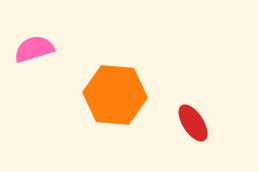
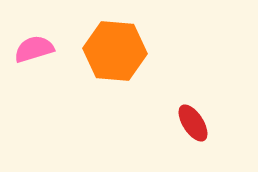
orange hexagon: moved 44 px up
